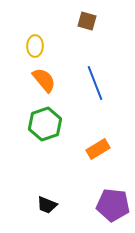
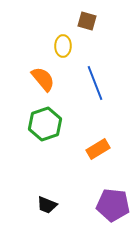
yellow ellipse: moved 28 px right
orange semicircle: moved 1 px left, 1 px up
